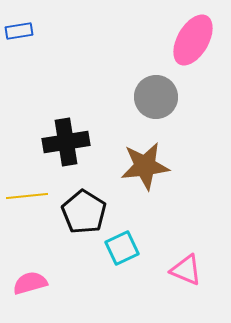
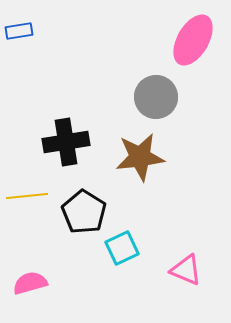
brown star: moved 5 px left, 9 px up
